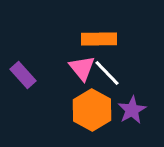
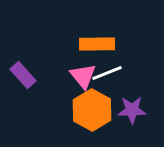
orange rectangle: moved 2 px left, 5 px down
pink triangle: moved 1 px right, 8 px down
white line: rotated 68 degrees counterclockwise
purple star: rotated 28 degrees clockwise
